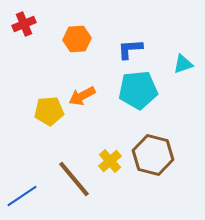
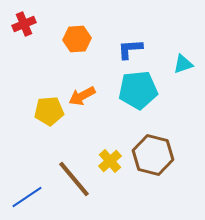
blue line: moved 5 px right, 1 px down
